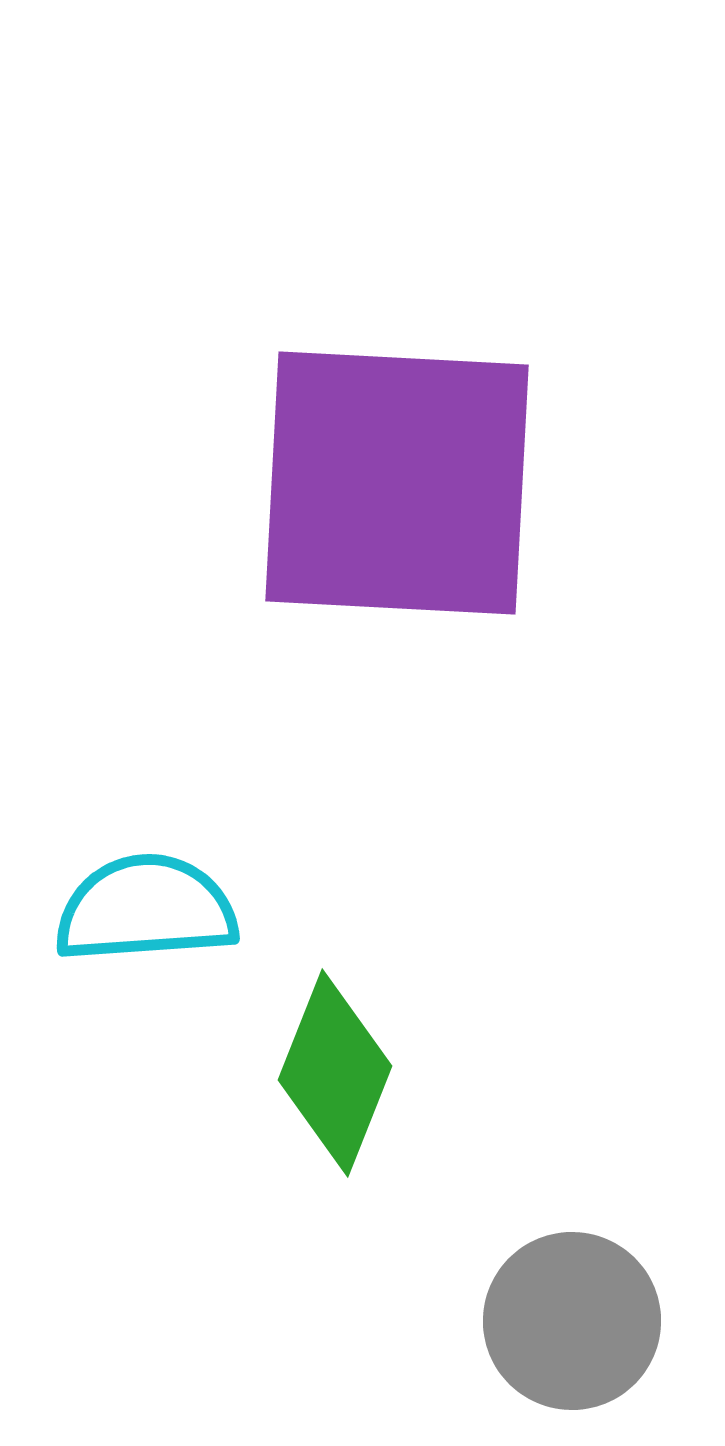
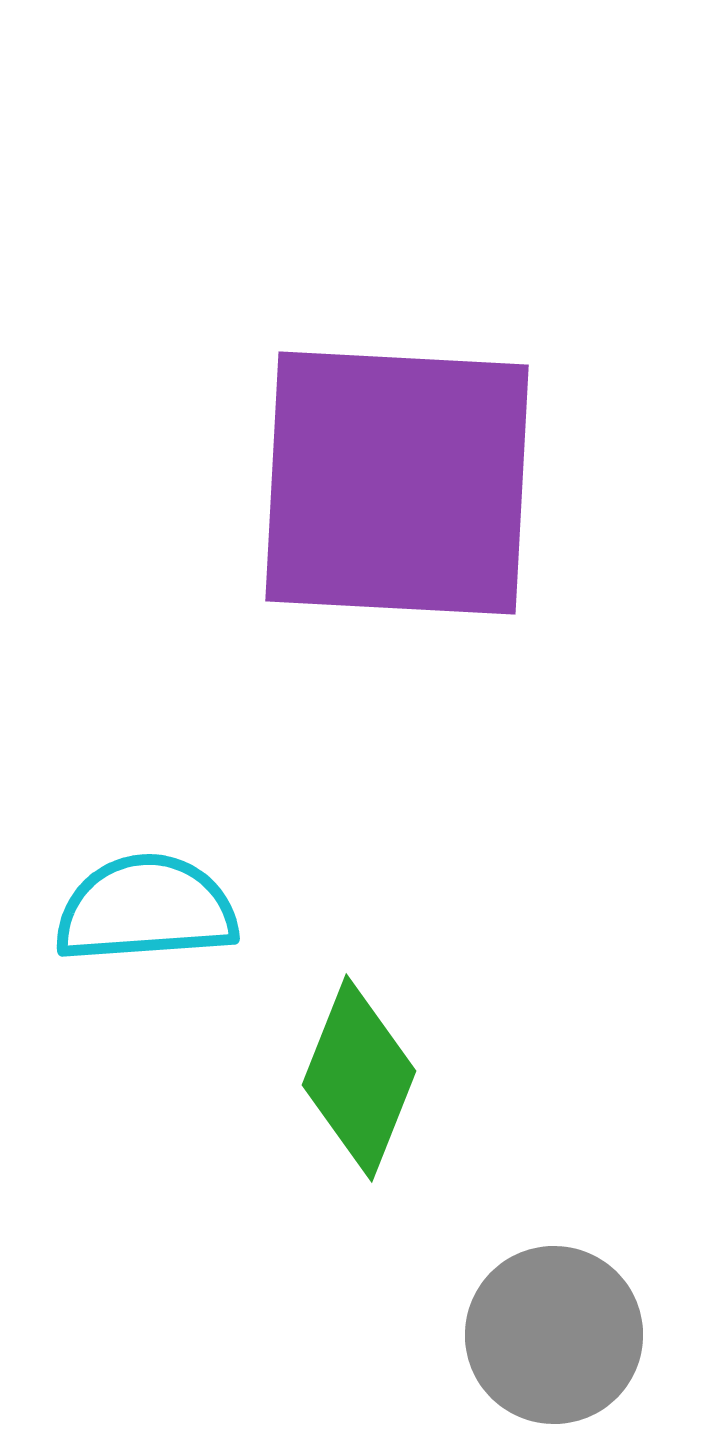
green diamond: moved 24 px right, 5 px down
gray circle: moved 18 px left, 14 px down
